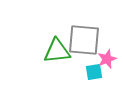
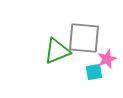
gray square: moved 2 px up
green triangle: rotated 16 degrees counterclockwise
